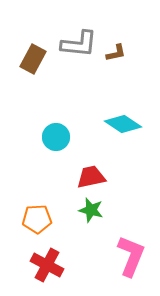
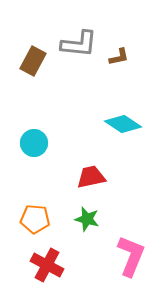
brown L-shape: moved 3 px right, 4 px down
brown rectangle: moved 2 px down
cyan circle: moved 22 px left, 6 px down
green star: moved 4 px left, 9 px down
orange pentagon: moved 2 px left; rotated 8 degrees clockwise
